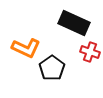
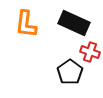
orange L-shape: moved 24 px up; rotated 72 degrees clockwise
black pentagon: moved 18 px right, 4 px down
